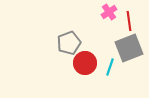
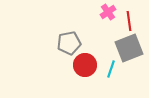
pink cross: moved 1 px left
gray pentagon: rotated 10 degrees clockwise
red circle: moved 2 px down
cyan line: moved 1 px right, 2 px down
